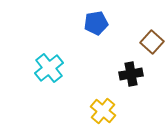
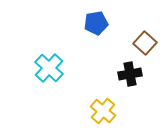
brown square: moved 7 px left, 1 px down
cyan cross: rotated 8 degrees counterclockwise
black cross: moved 1 px left
